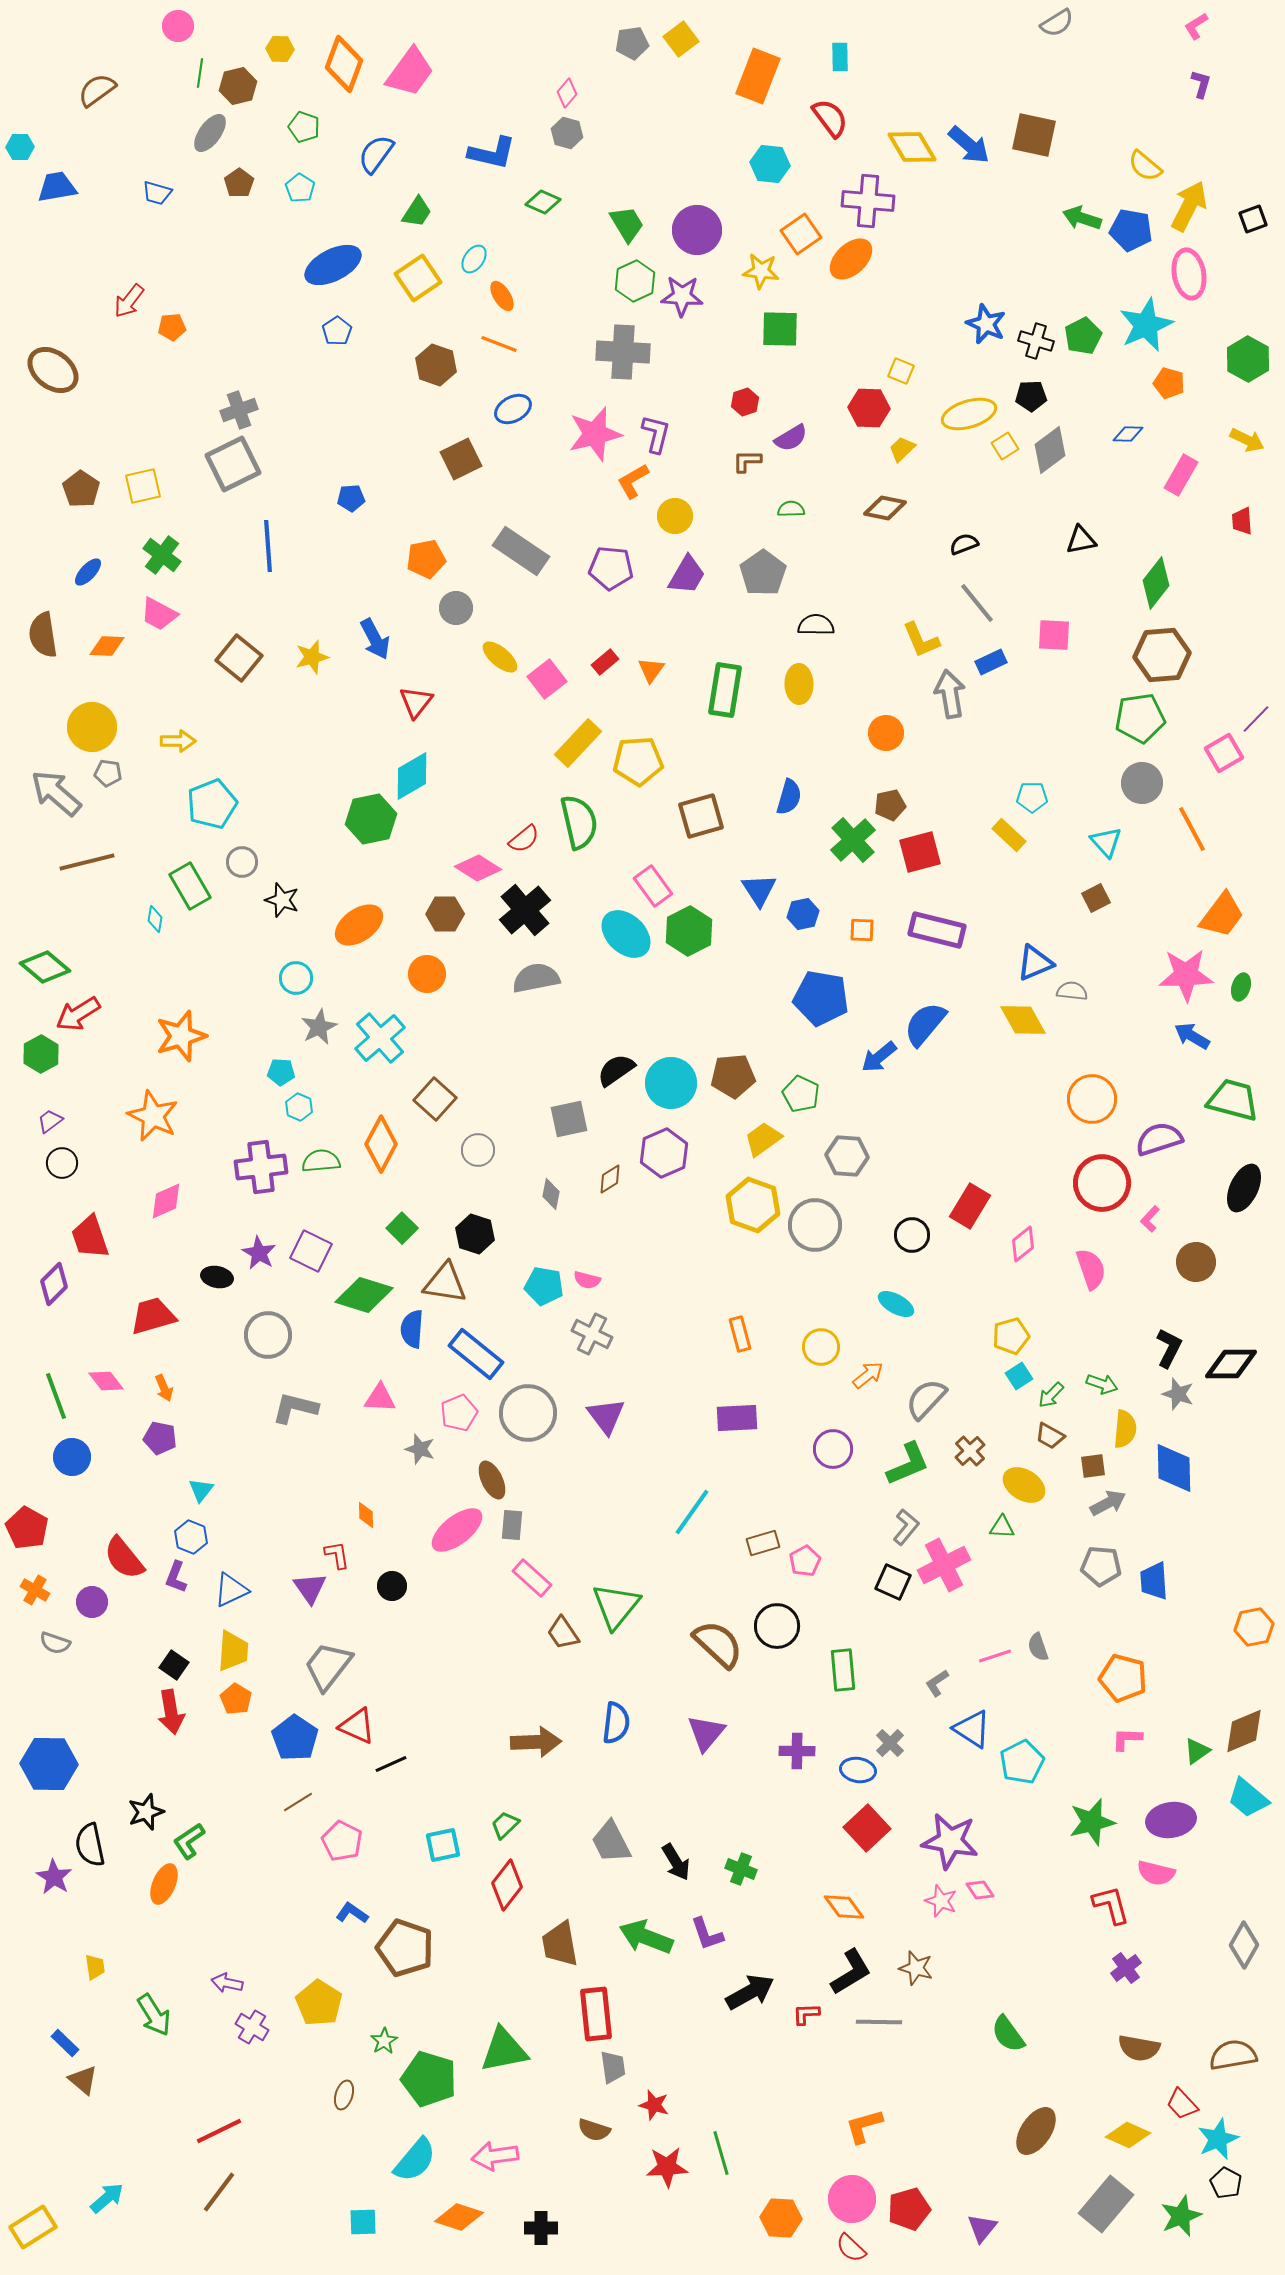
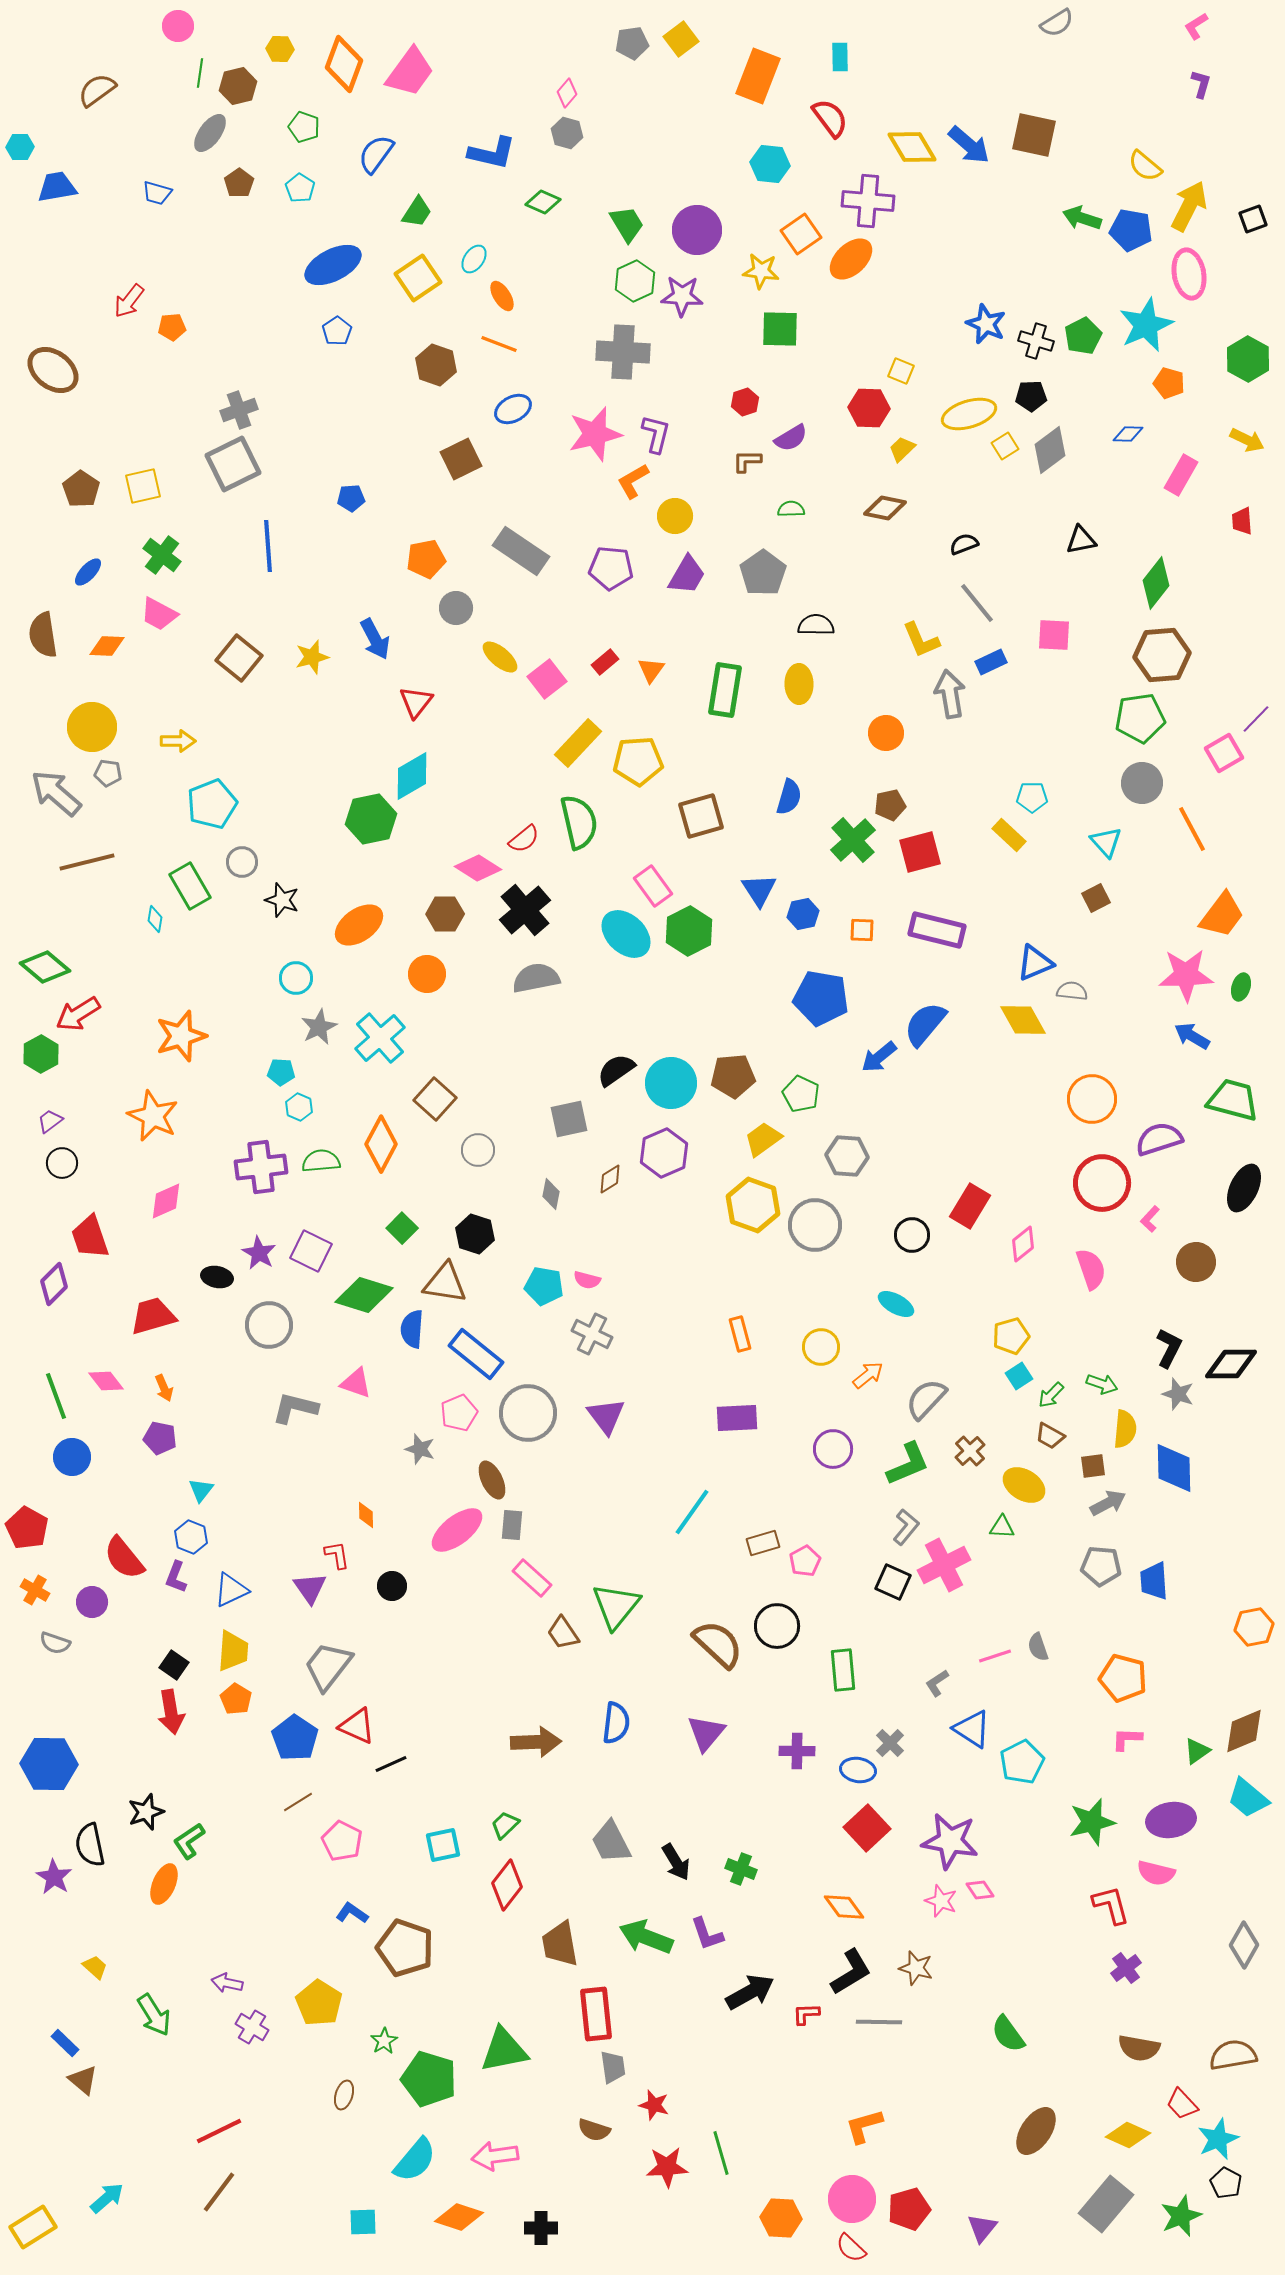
gray circle at (268, 1335): moved 1 px right, 10 px up
pink triangle at (380, 1398): moved 24 px left, 15 px up; rotated 16 degrees clockwise
yellow trapezoid at (95, 1967): rotated 40 degrees counterclockwise
